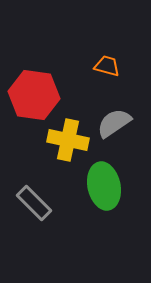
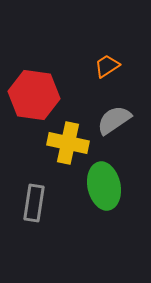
orange trapezoid: rotated 48 degrees counterclockwise
gray semicircle: moved 3 px up
yellow cross: moved 3 px down
gray rectangle: rotated 54 degrees clockwise
